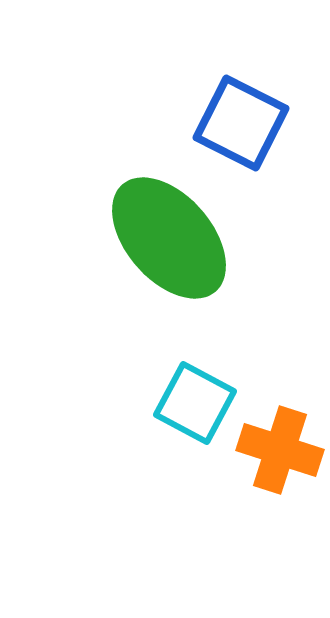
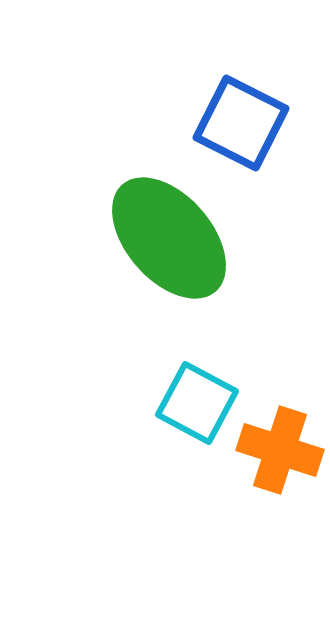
cyan square: moved 2 px right
